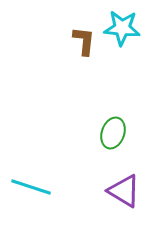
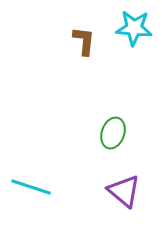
cyan star: moved 12 px right
purple triangle: rotated 9 degrees clockwise
